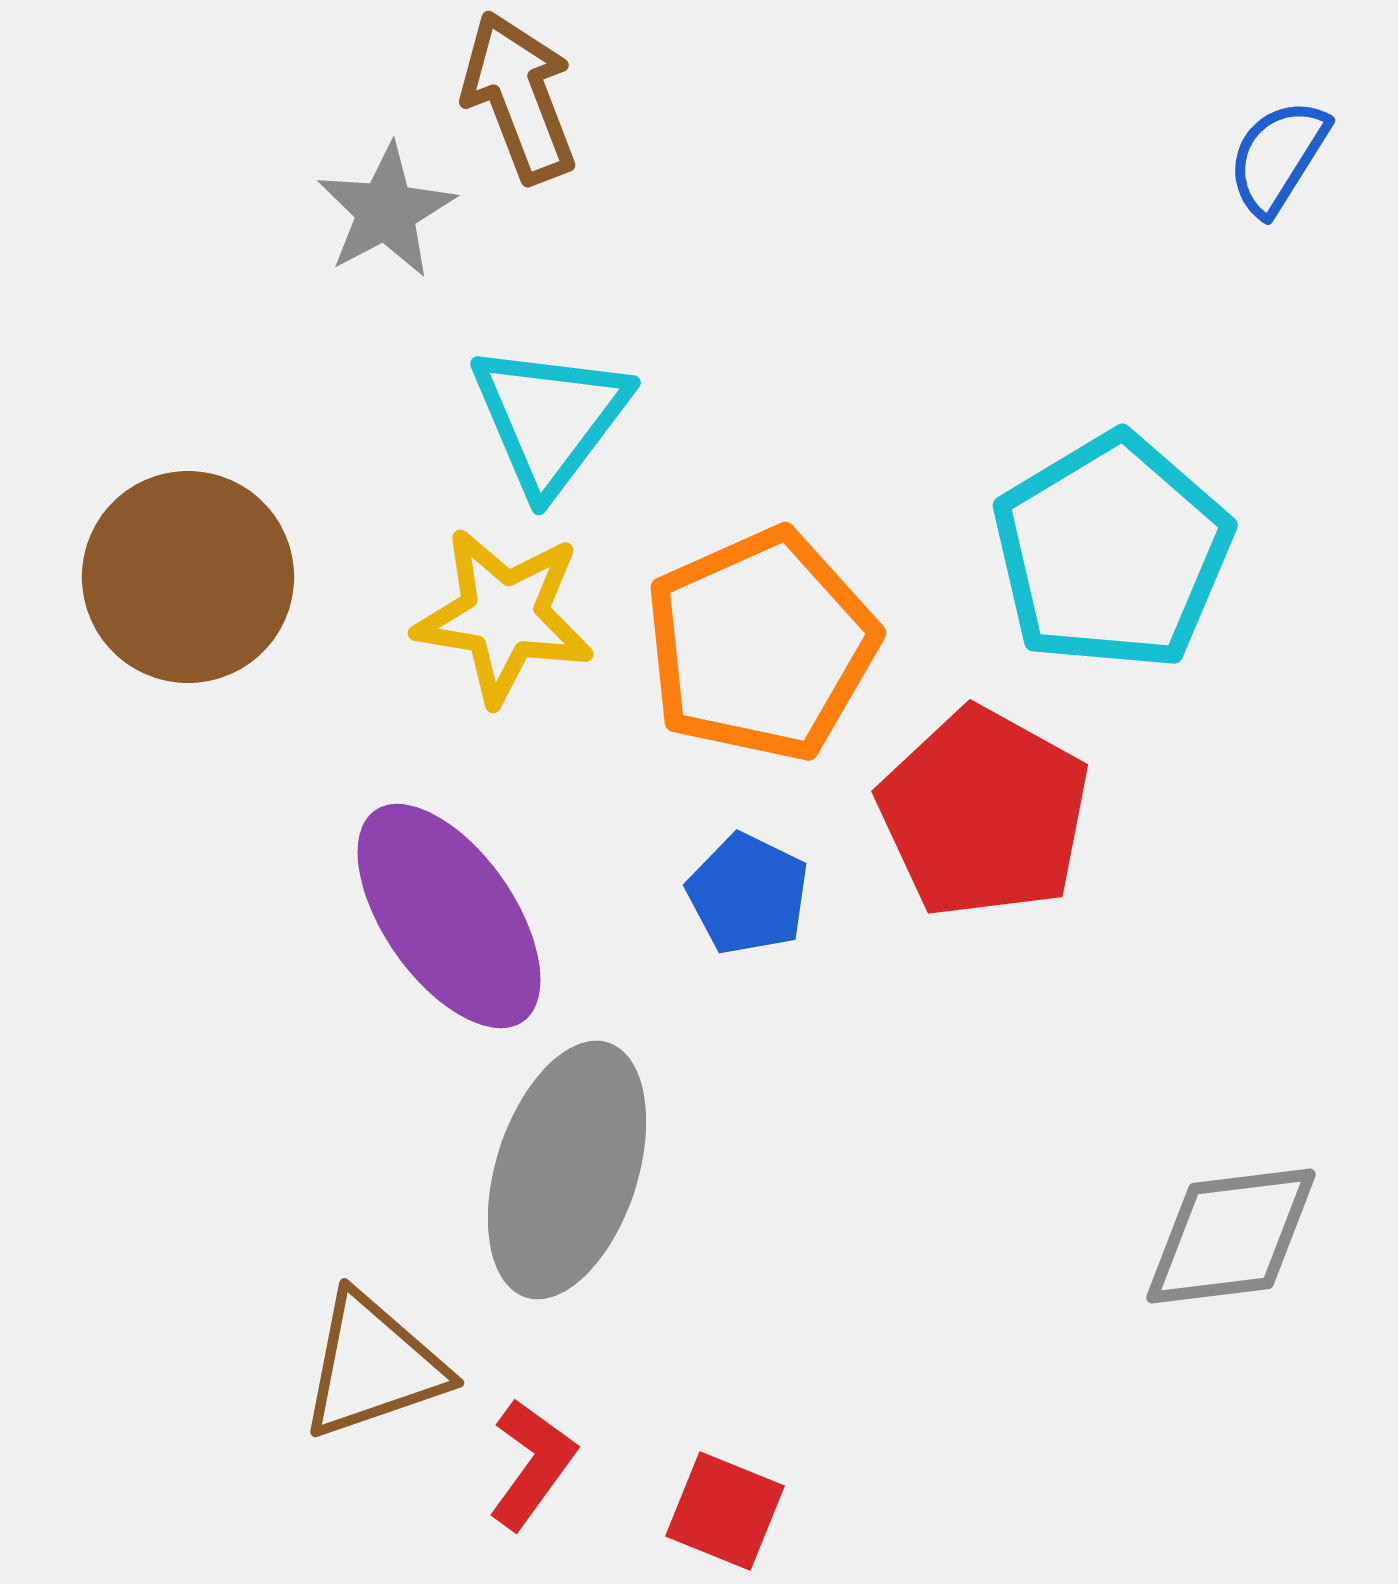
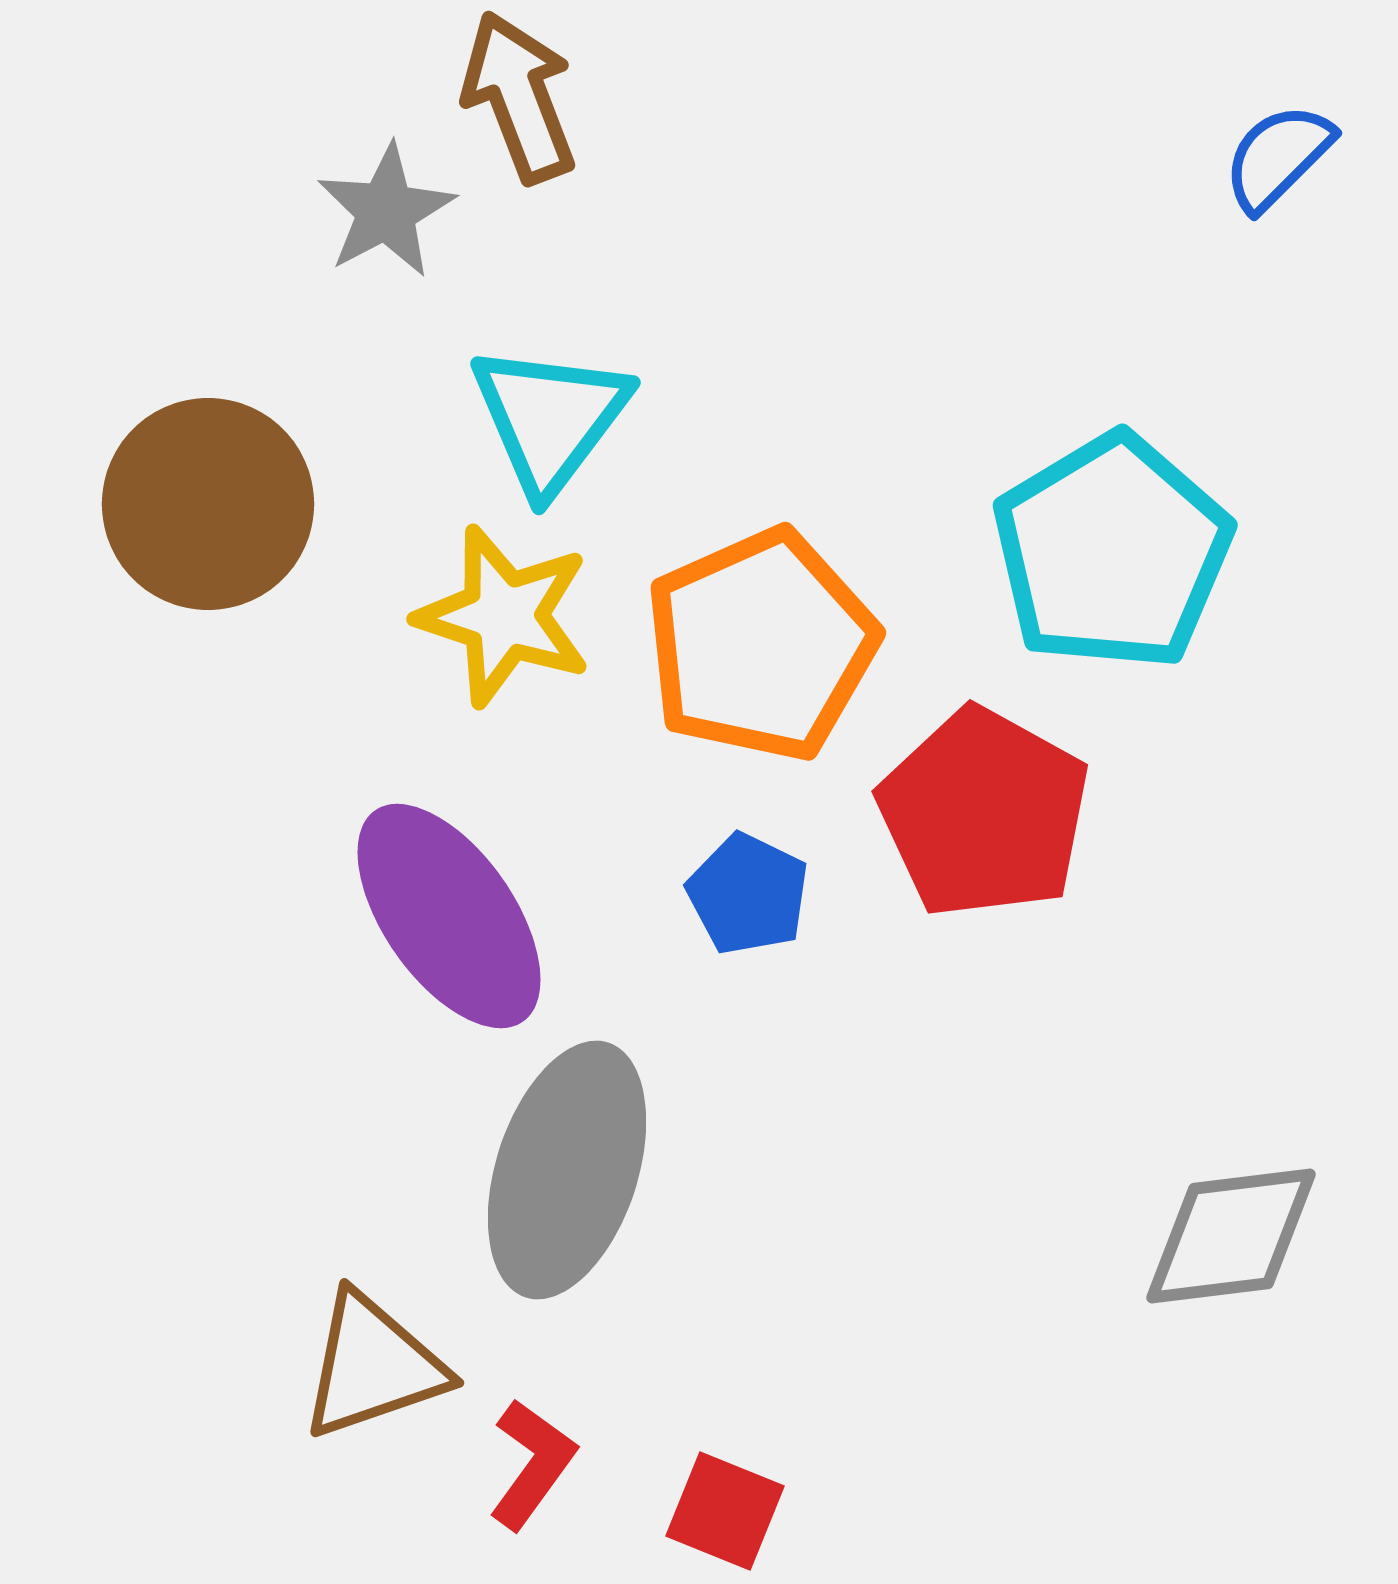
blue semicircle: rotated 13 degrees clockwise
brown circle: moved 20 px right, 73 px up
yellow star: rotated 9 degrees clockwise
